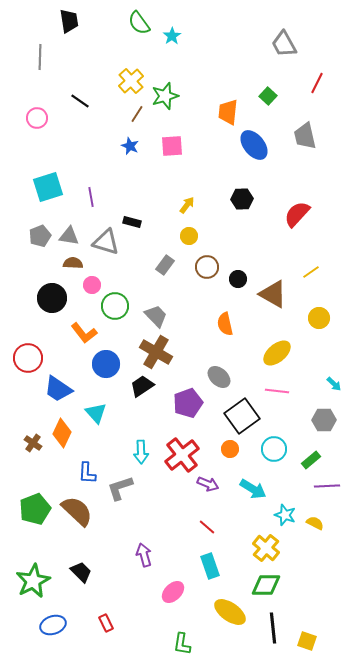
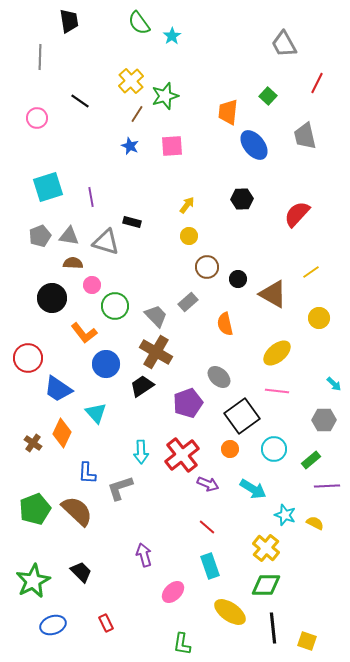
gray rectangle at (165, 265): moved 23 px right, 37 px down; rotated 12 degrees clockwise
